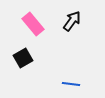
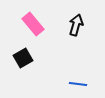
black arrow: moved 4 px right, 4 px down; rotated 20 degrees counterclockwise
blue line: moved 7 px right
